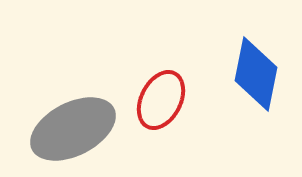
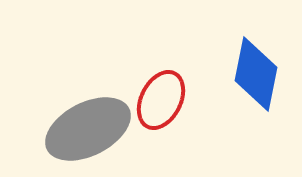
gray ellipse: moved 15 px right
